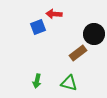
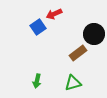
red arrow: rotated 28 degrees counterclockwise
blue square: rotated 14 degrees counterclockwise
green triangle: moved 4 px right; rotated 30 degrees counterclockwise
